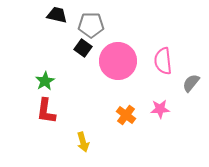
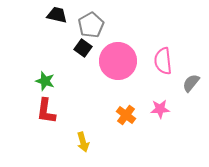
gray pentagon: rotated 30 degrees counterclockwise
green star: rotated 24 degrees counterclockwise
